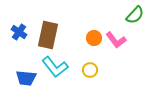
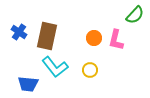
brown rectangle: moved 1 px left, 1 px down
pink L-shape: rotated 50 degrees clockwise
blue trapezoid: moved 2 px right, 6 px down
